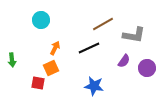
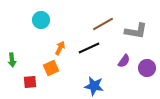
gray L-shape: moved 2 px right, 4 px up
orange arrow: moved 5 px right
red square: moved 8 px left, 1 px up; rotated 16 degrees counterclockwise
